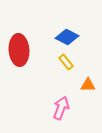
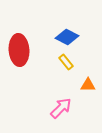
pink arrow: rotated 25 degrees clockwise
